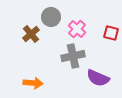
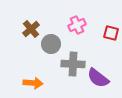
gray circle: moved 27 px down
pink cross: moved 4 px up; rotated 24 degrees clockwise
brown cross: moved 5 px up
gray cross: moved 8 px down; rotated 15 degrees clockwise
purple semicircle: rotated 15 degrees clockwise
